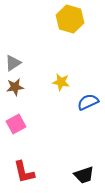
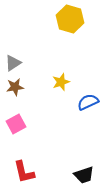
yellow star: rotated 30 degrees counterclockwise
